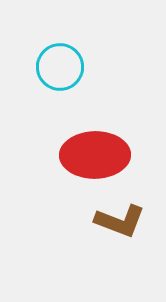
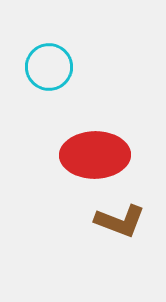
cyan circle: moved 11 px left
